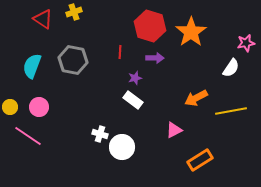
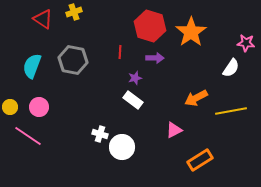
pink star: rotated 18 degrees clockwise
